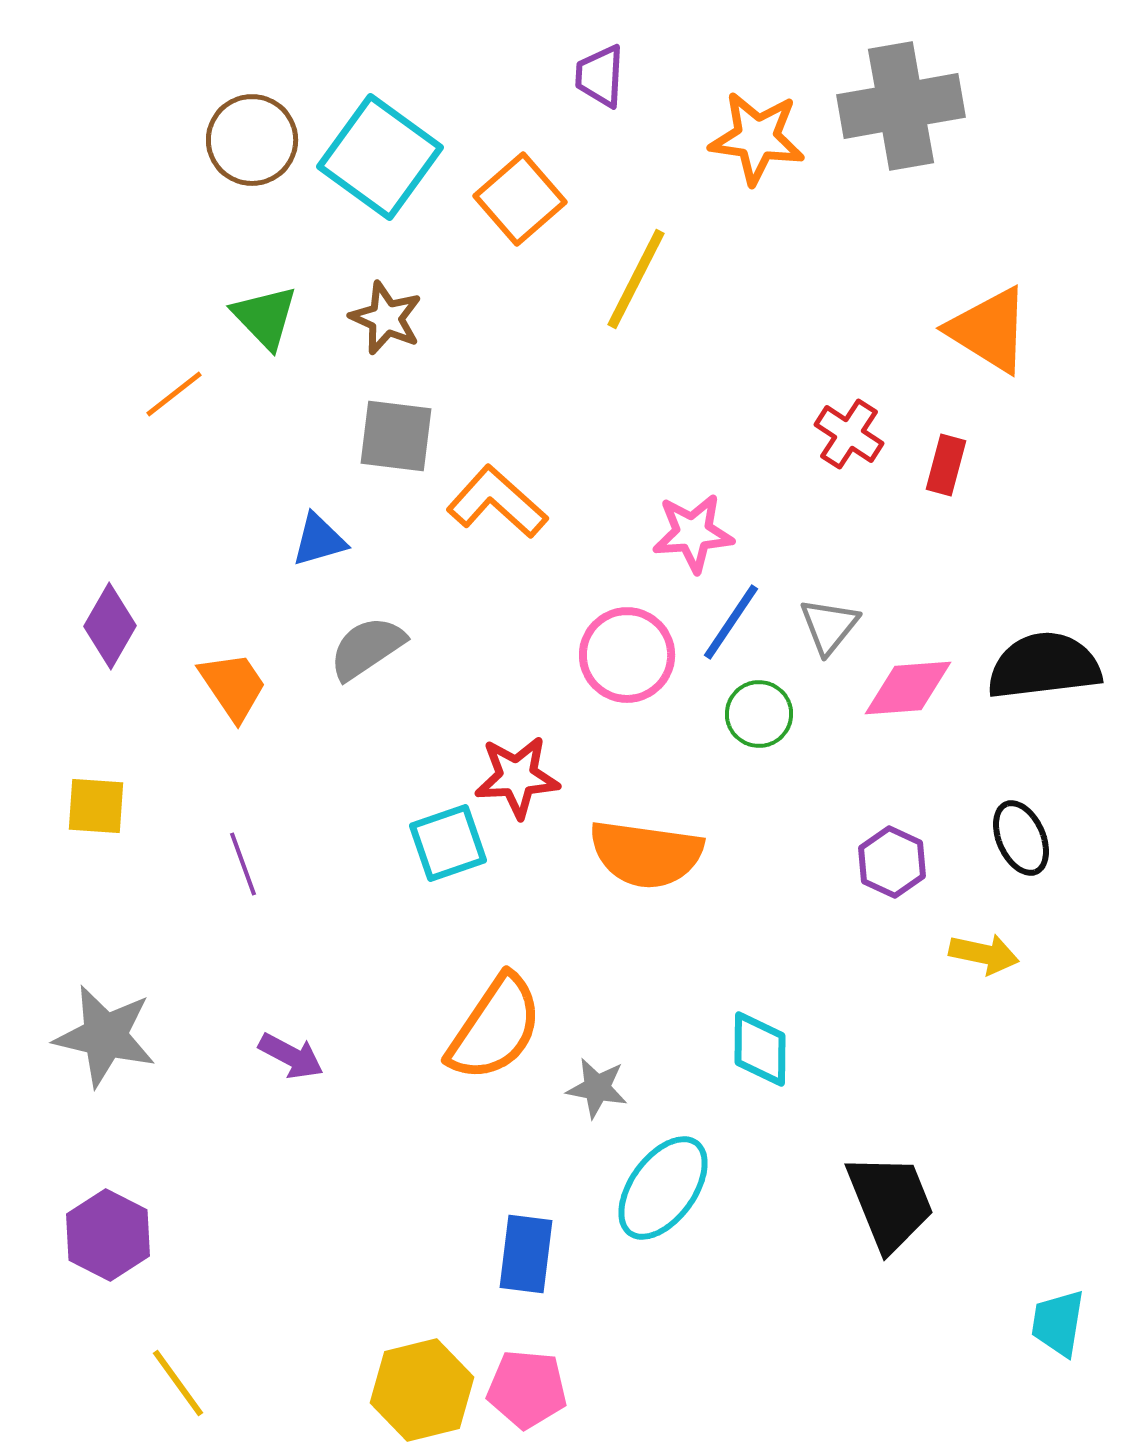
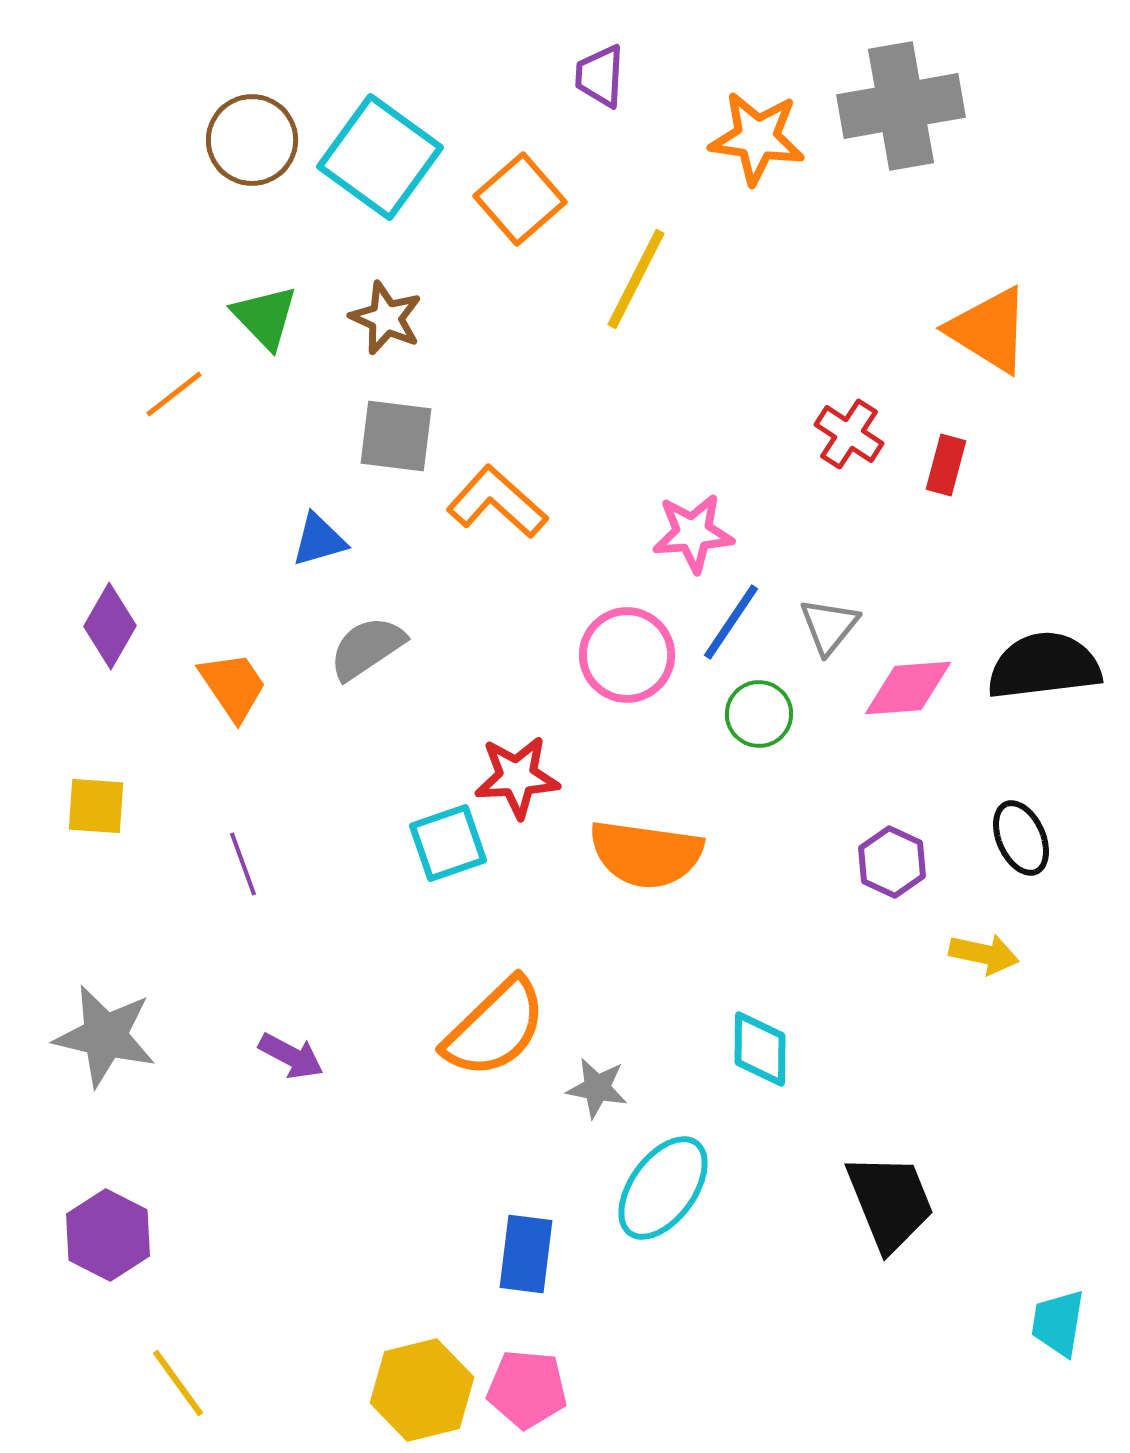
orange semicircle at (495, 1028): rotated 12 degrees clockwise
